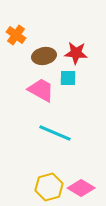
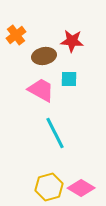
orange cross: rotated 18 degrees clockwise
red star: moved 4 px left, 12 px up
cyan square: moved 1 px right, 1 px down
cyan line: rotated 40 degrees clockwise
